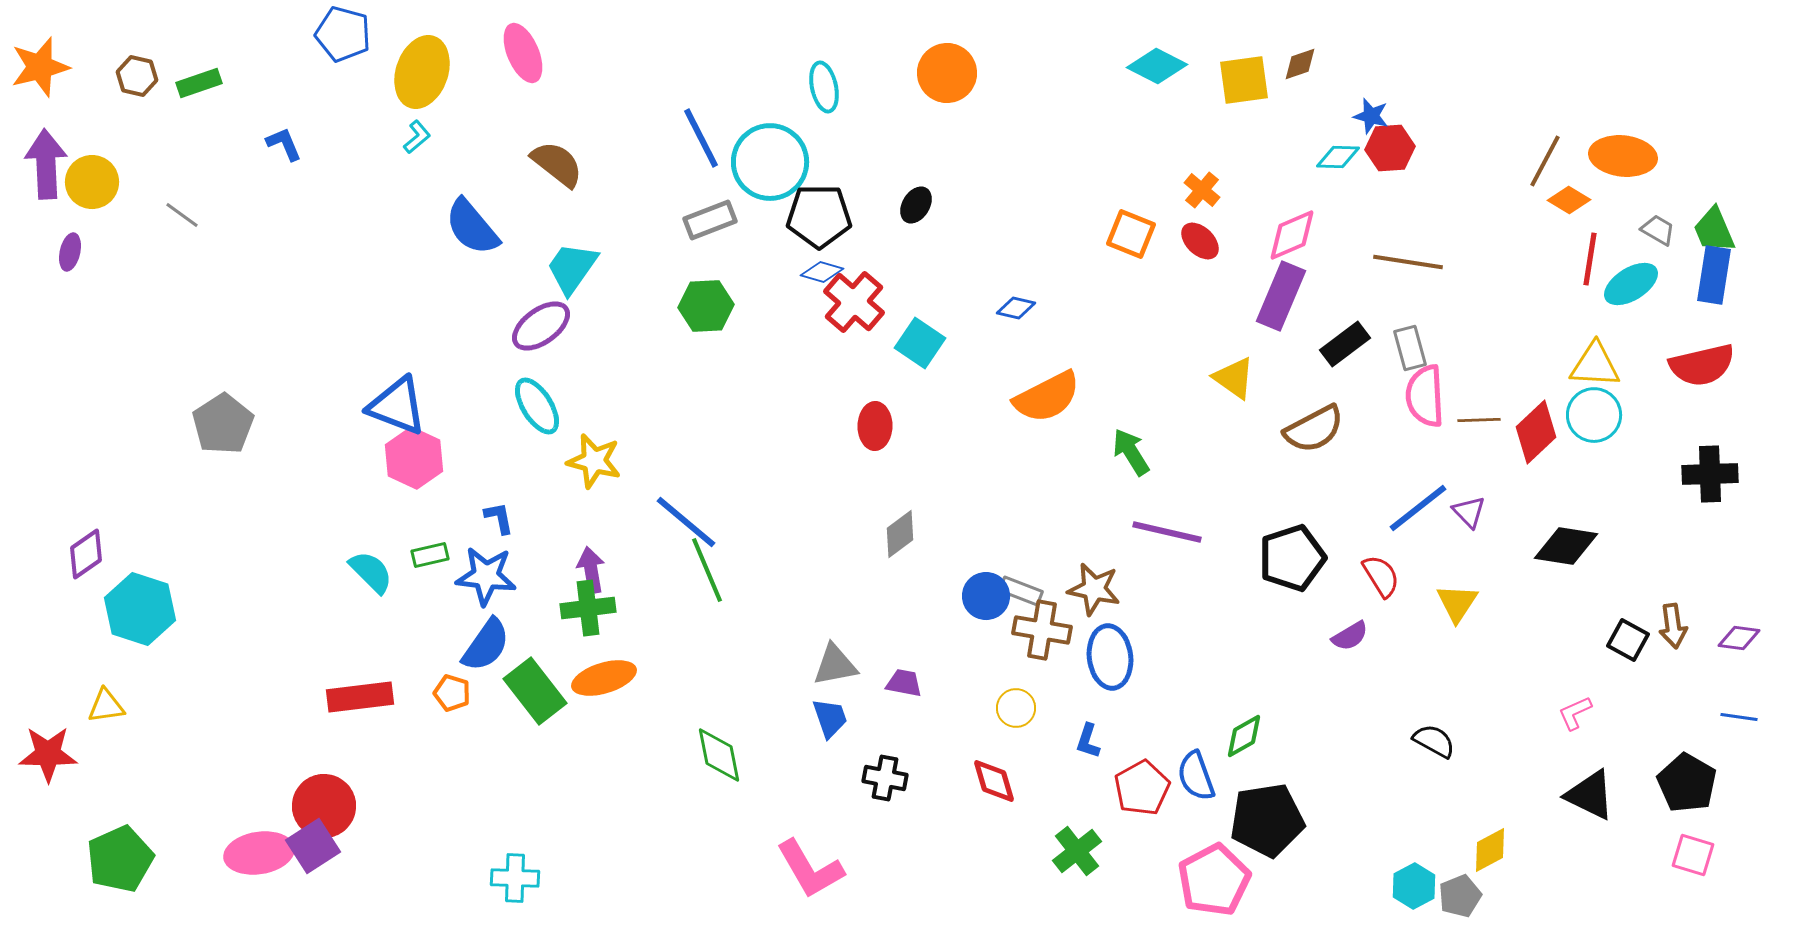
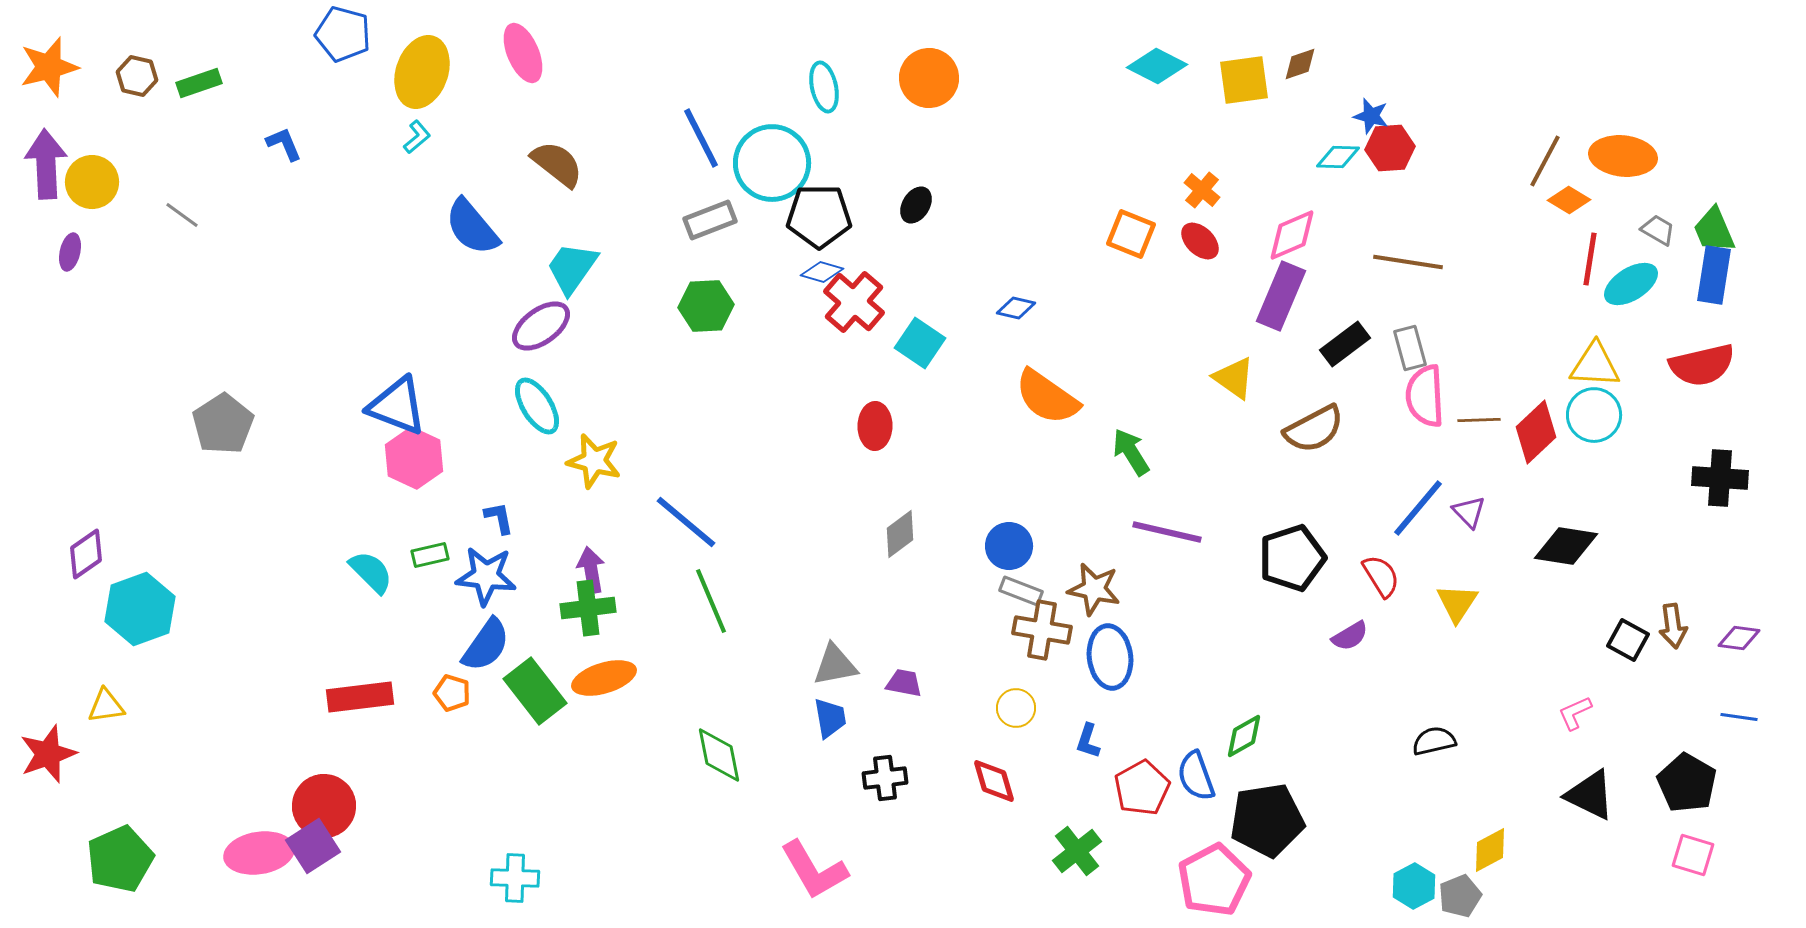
orange star at (40, 67): moved 9 px right
orange circle at (947, 73): moved 18 px left, 5 px down
cyan circle at (770, 162): moved 2 px right, 1 px down
orange semicircle at (1047, 397): rotated 62 degrees clockwise
black cross at (1710, 474): moved 10 px right, 4 px down; rotated 6 degrees clockwise
blue line at (1418, 508): rotated 12 degrees counterclockwise
green line at (707, 570): moved 4 px right, 31 px down
blue circle at (986, 596): moved 23 px right, 50 px up
cyan hexagon at (140, 609): rotated 22 degrees clockwise
blue trapezoid at (830, 718): rotated 9 degrees clockwise
black semicircle at (1434, 741): rotated 42 degrees counterclockwise
red star at (48, 754): rotated 20 degrees counterclockwise
black cross at (885, 778): rotated 18 degrees counterclockwise
pink L-shape at (810, 869): moved 4 px right, 1 px down
